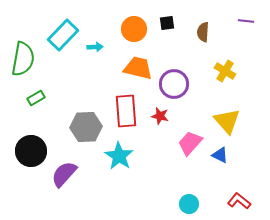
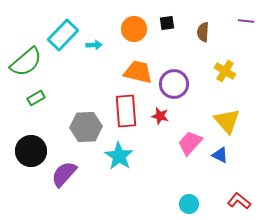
cyan arrow: moved 1 px left, 2 px up
green semicircle: moved 3 px right, 3 px down; rotated 40 degrees clockwise
orange trapezoid: moved 4 px down
